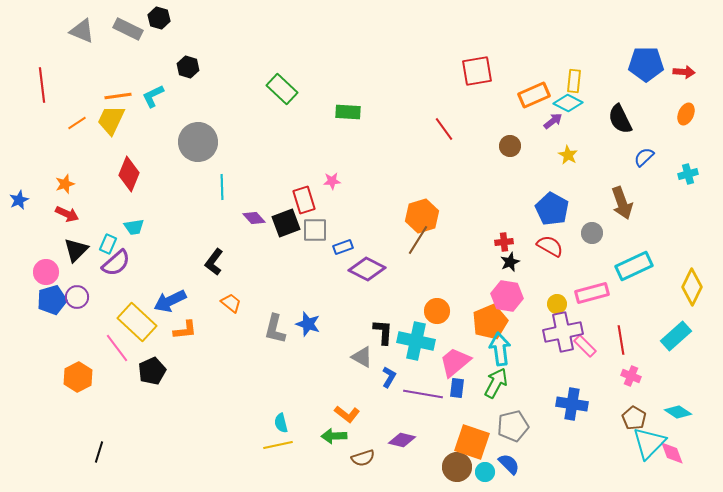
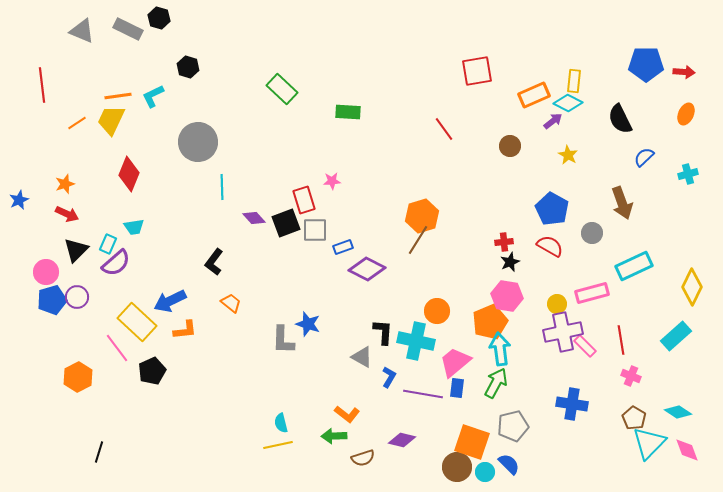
gray L-shape at (275, 329): moved 8 px right, 11 px down; rotated 12 degrees counterclockwise
pink diamond at (672, 453): moved 15 px right, 3 px up
